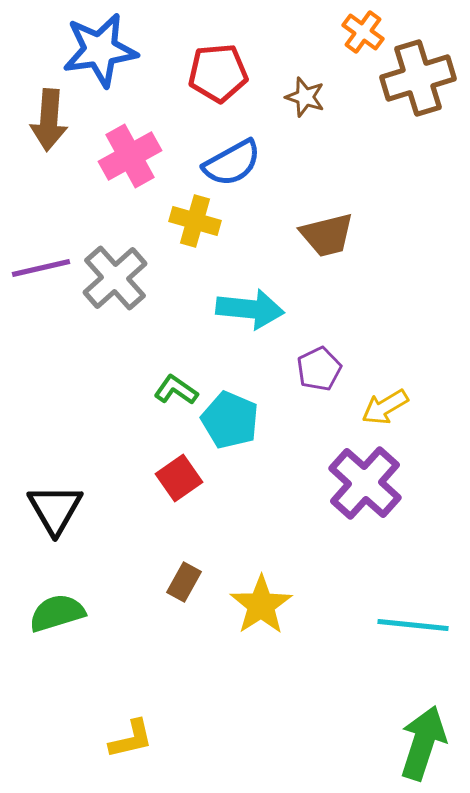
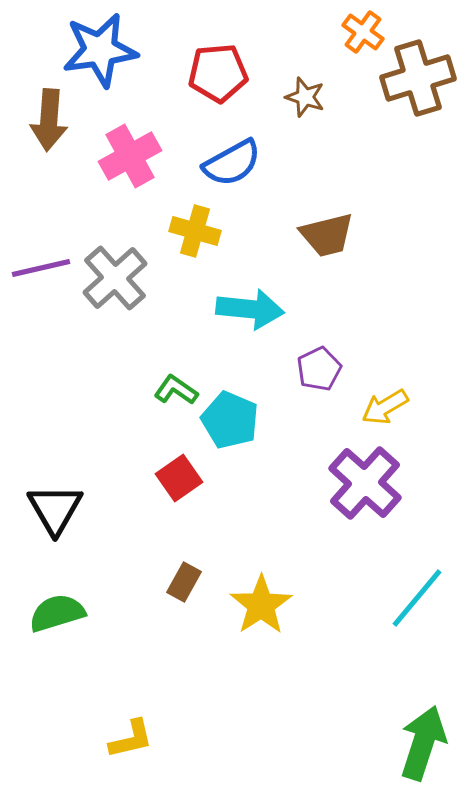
yellow cross: moved 10 px down
cyan line: moved 4 px right, 27 px up; rotated 56 degrees counterclockwise
